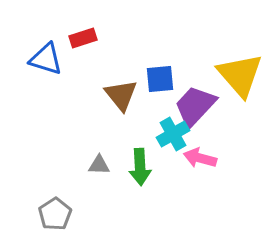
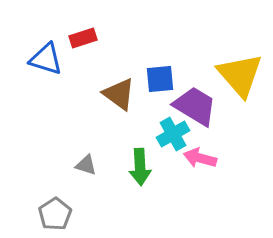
brown triangle: moved 2 px left, 1 px up; rotated 15 degrees counterclockwise
purple trapezoid: rotated 78 degrees clockwise
gray triangle: moved 13 px left; rotated 15 degrees clockwise
